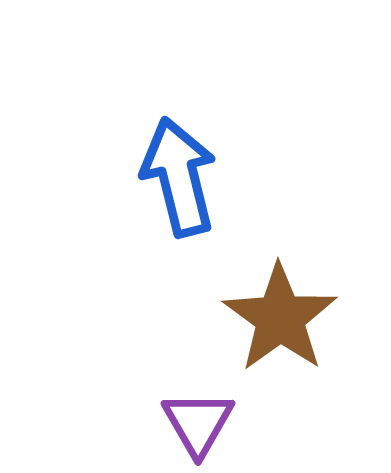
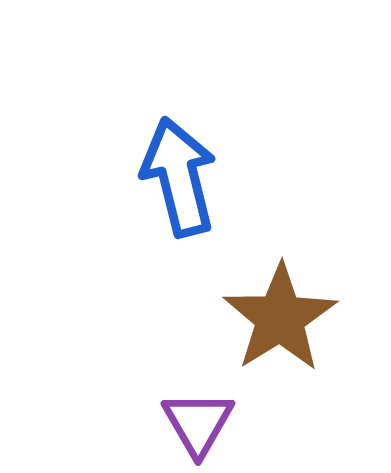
brown star: rotated 4 degrees clockwise
